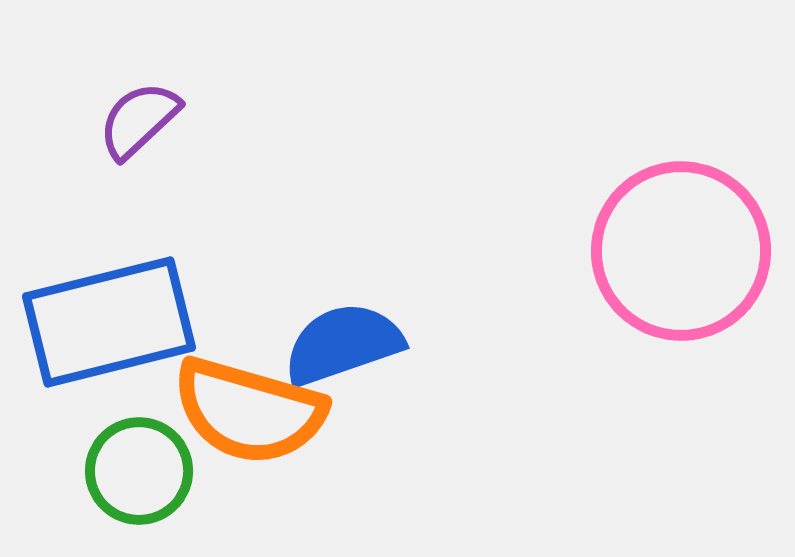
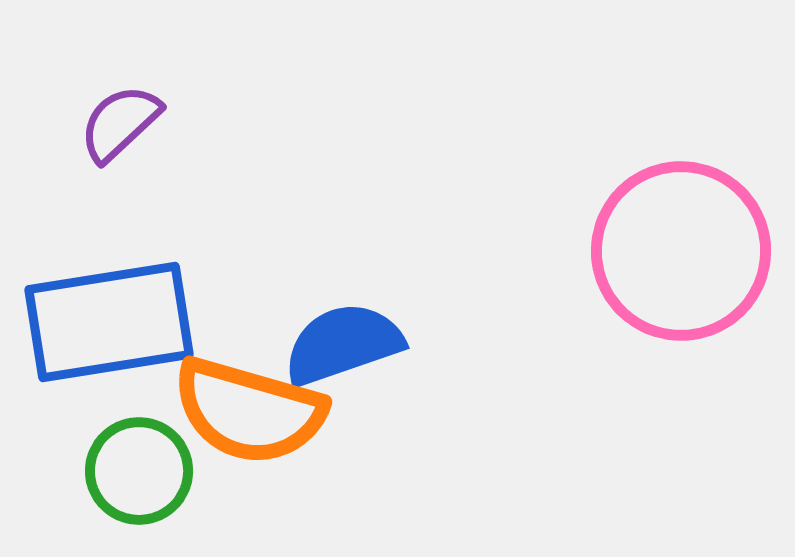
purple semicircle: moved 19 px left, 3 px down
blue rectangle: rotated 5 degrees clockwise
